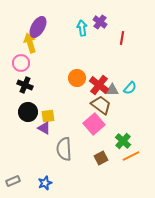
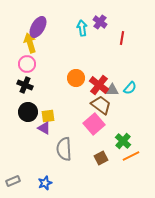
pink circle: moved 6 px right, 1 px down
orange circle: moved 1 px left
